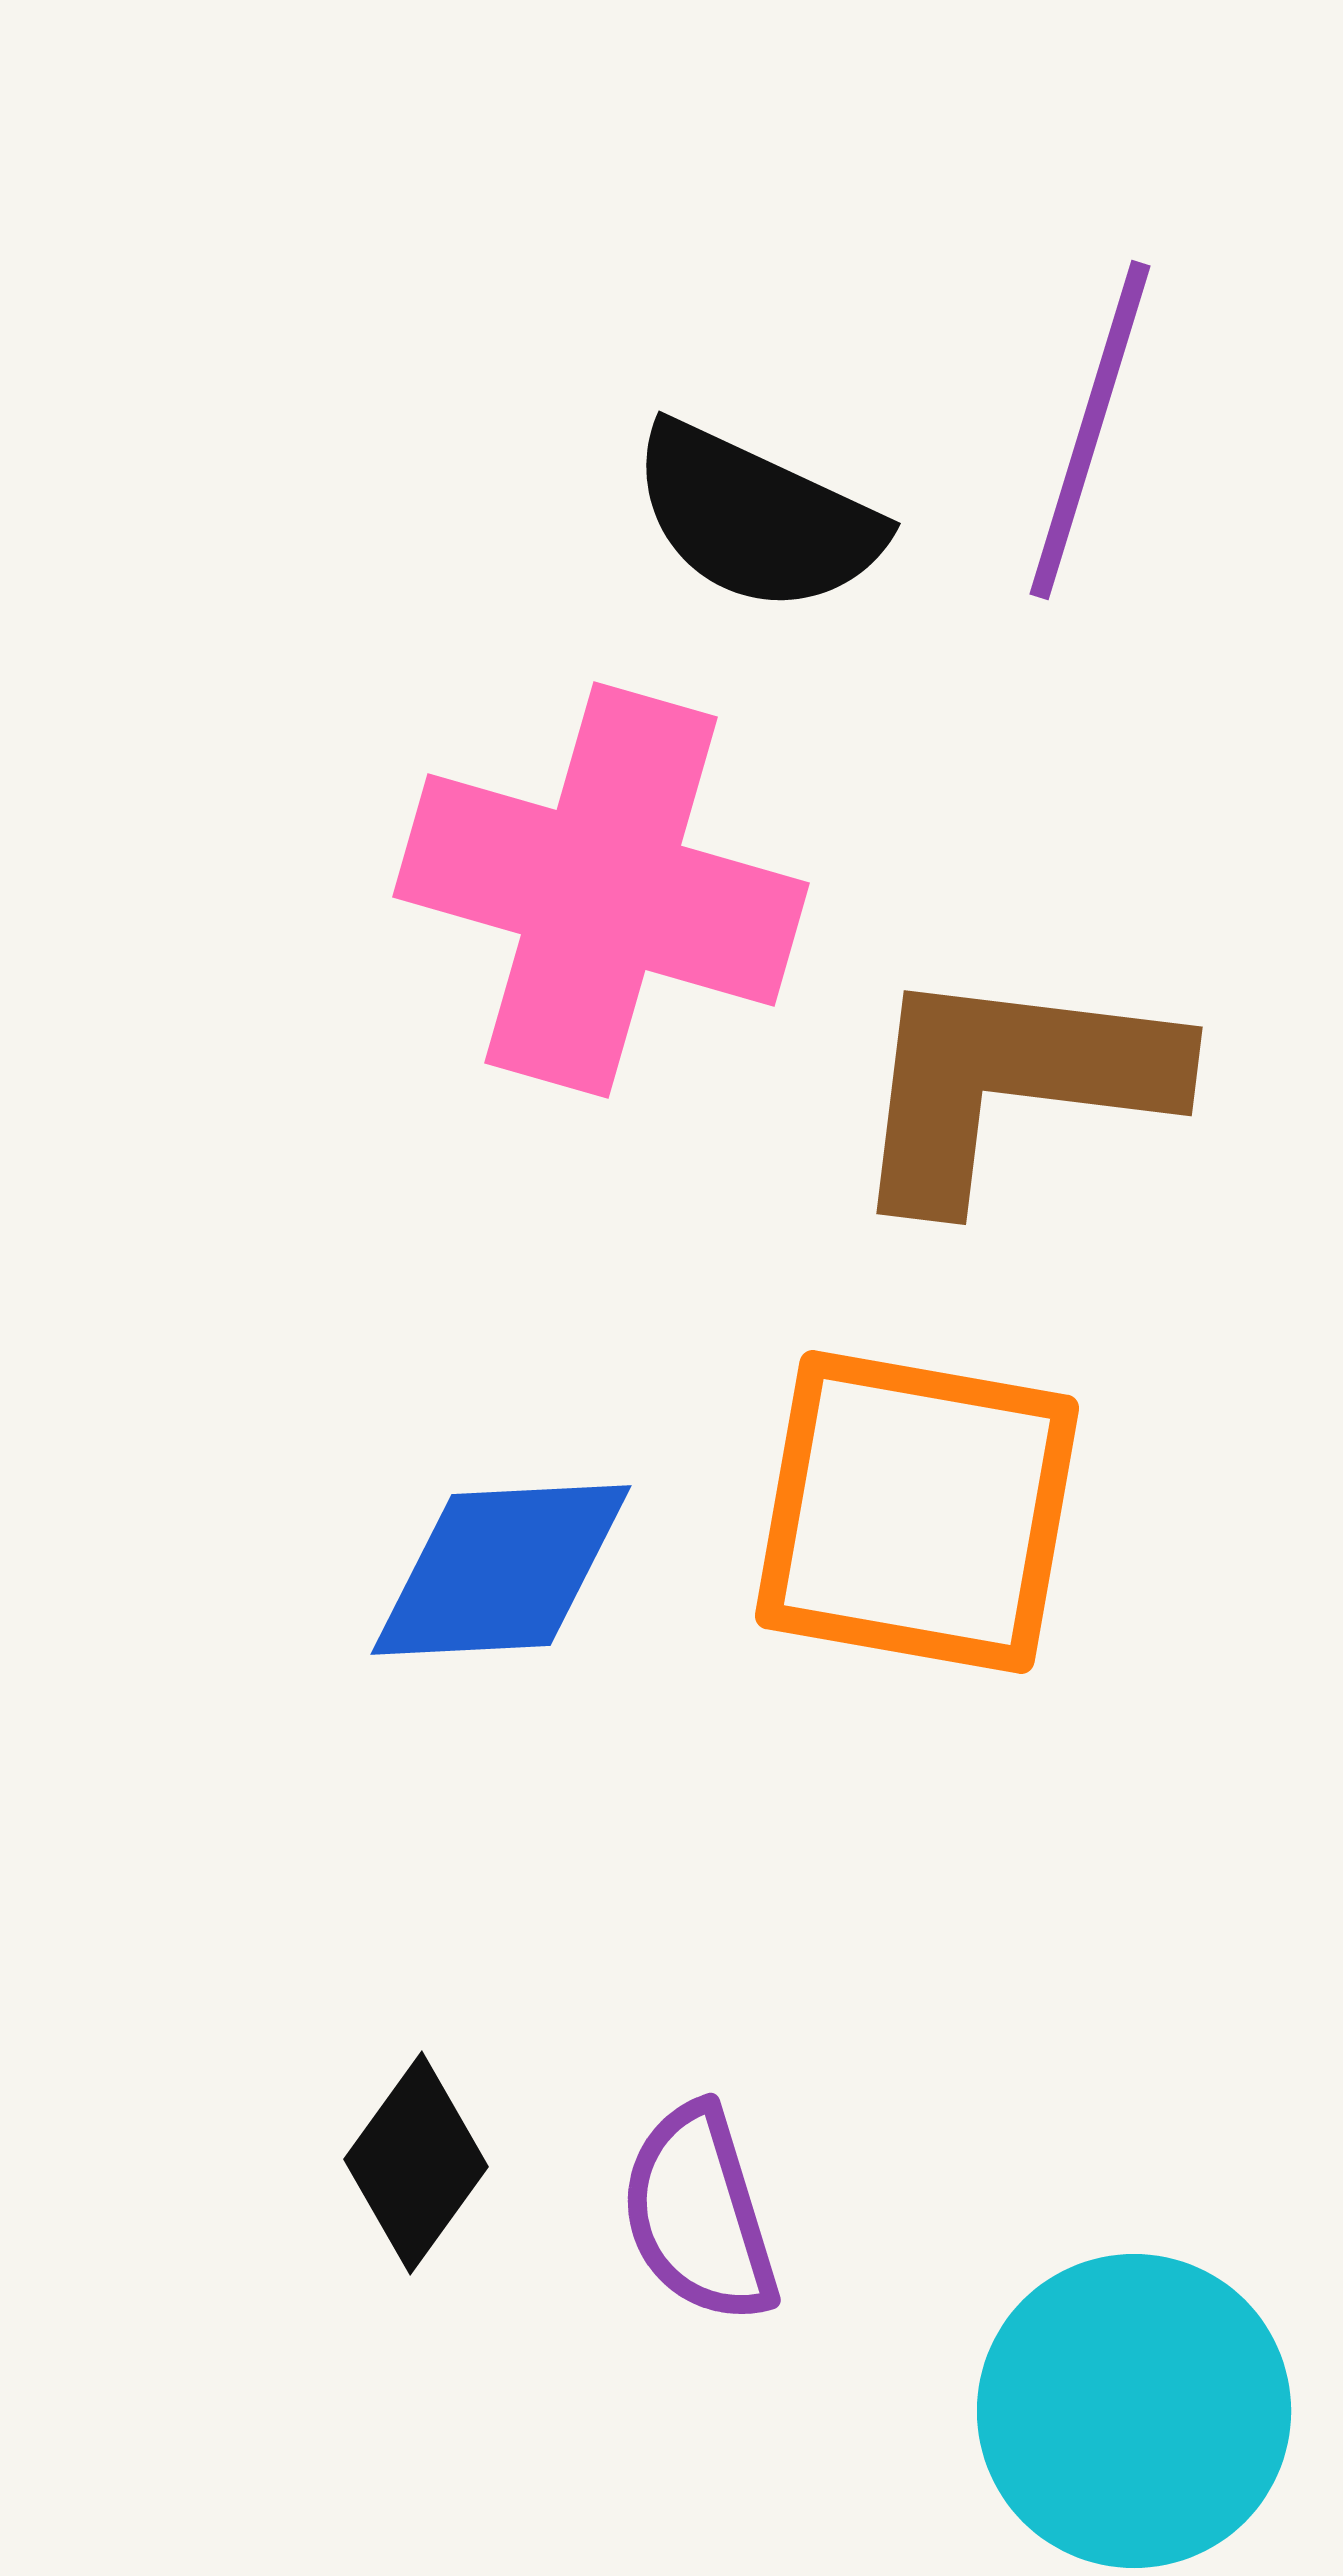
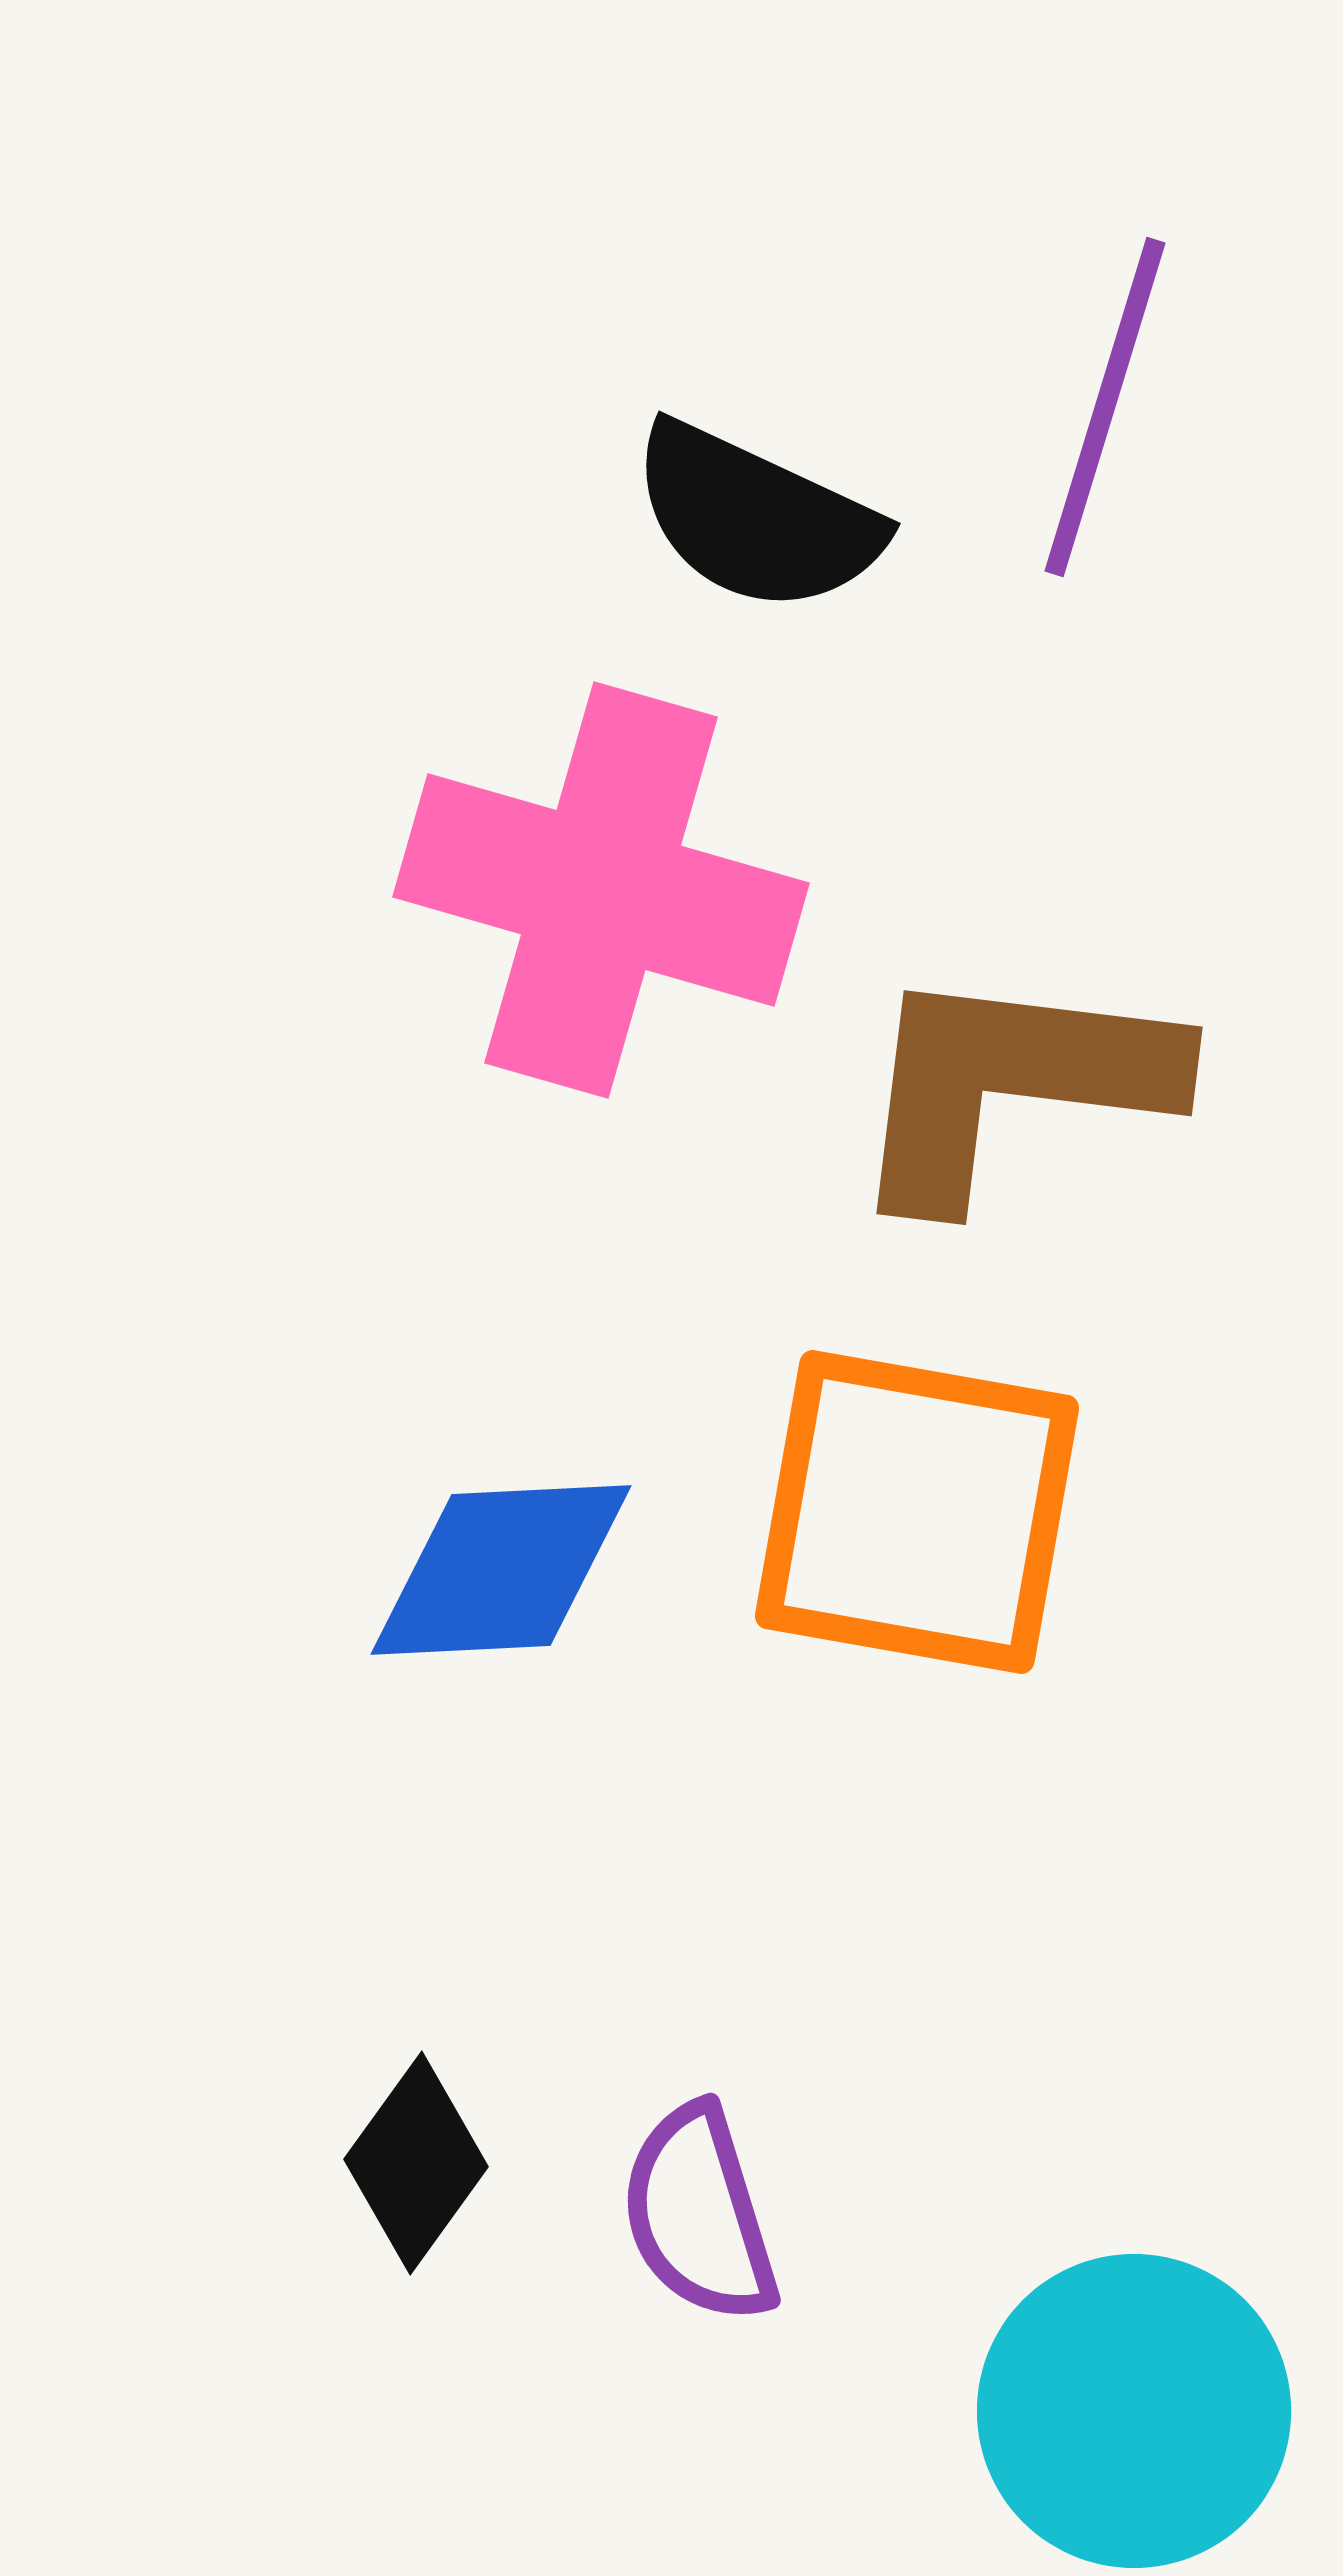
purple line: moved 15 px right, 23 px up
